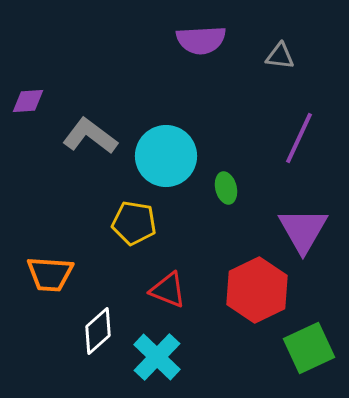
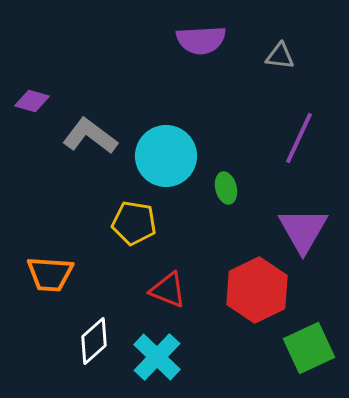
purple diamond: moved 4 px right; rotated 20 degrees clockwise
white diamond: moved 4 px left, 10 px down
